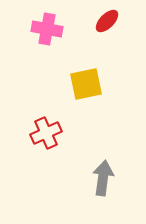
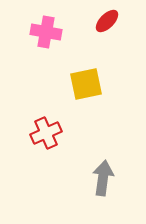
pink cross: moved 1 px left, 3 px down
